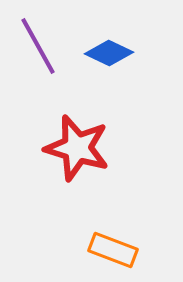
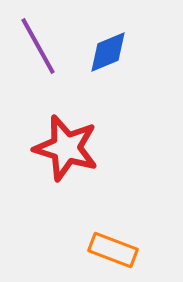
blue diamond: moved 1 px left, 1 px up; rotated 48 degrees counterclockwise
red star: moved 11 px left
